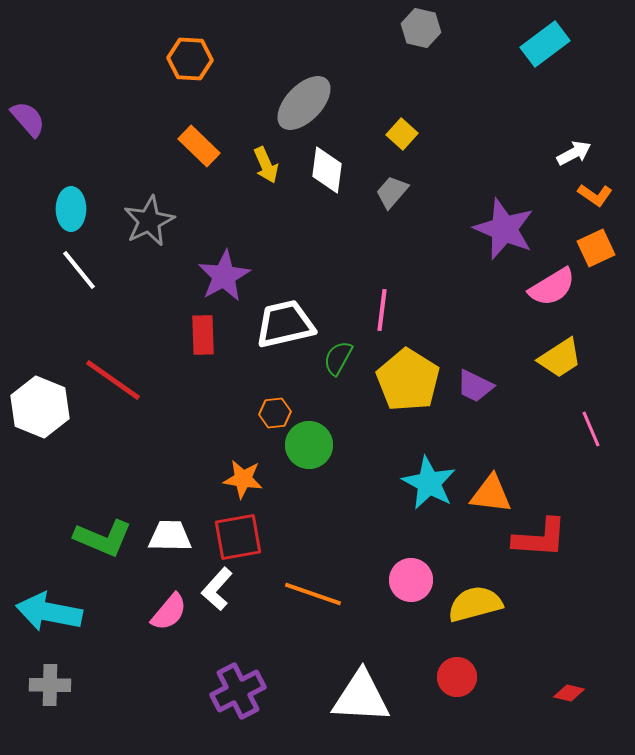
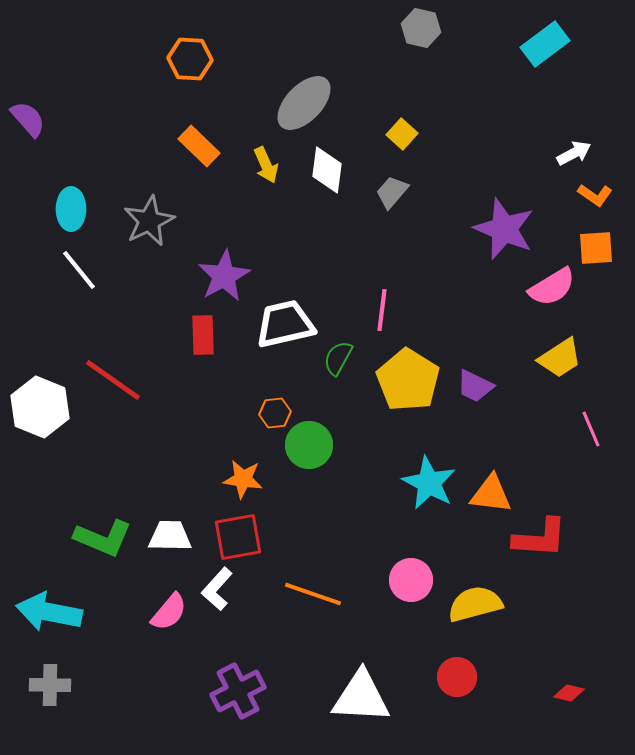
orange square at (596, 248): rotated 21 degrees clockwise
